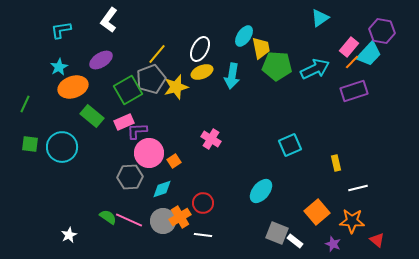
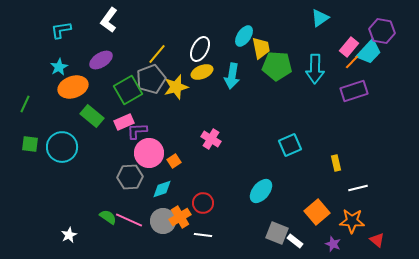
cyan trapezoid at (369, 54): moved 2 px up
cyan arrow at (315, 69): rotated 116 degrees clockwise
